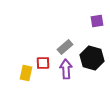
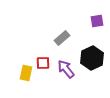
gray rectangle: moved 3 px left, 9 px up
black hexagon: rotated 20 degrees clockwise
purple arrow: rotated 36 degrees counterclockwise
